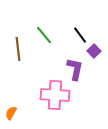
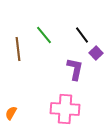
black line: moved 2 px right
purple square: moved 2 px right, 2 px down
pink cross: moved 10 px right, 14 px down
